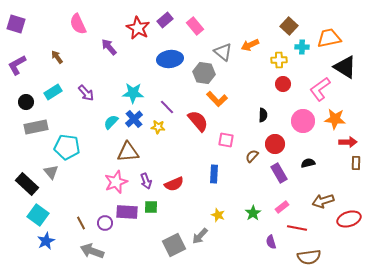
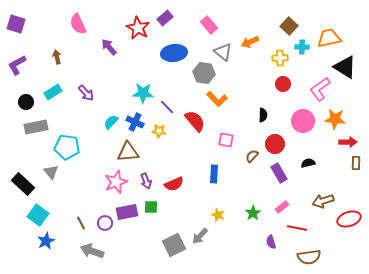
purple rectangle at (165, 20): moved 2 px up
pink rectangle at (195, 26): moved 14 px right, 1 px up
orange arrow at (250, 45): moved 3 px up
brown arrow at (57, 57): rotated 24 degrees clockwise
blue ellipse at (170, 59): moved 4 px right, 6 px up
yellow cross at (279, 60): moved 1 px right, 2 px up
cyan star at (133, 93): moved 10 px right
blue cross at (134, 119): moved 1 px right, 3 px down; rotated 24 degrees counterclockwise
red semicircle at (198, 121): moved 3 px left
yellow star at (158, 127): moved 1 px right, 4 px down
black rectangle at (27, 184): moved 4 px left
purple rectangle at (127, 212): rotated 15 degrees counterclockwise
